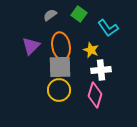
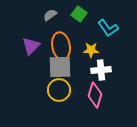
yellow star: rotated 21 degrees counterclockwise
